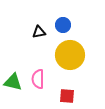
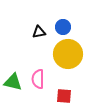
blue circle: moved 2 px down
yellow circle: moved 2 px left, 1 px up
red square: moved 3 px left
